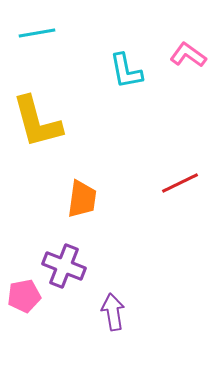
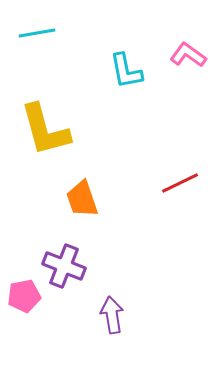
yellow L-shape: moved 8 px right, 8 px down
orange trapezoid: rotated 153 degrees clockwise
purple arrow: moved 1 px left, 3 px down
